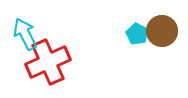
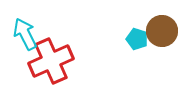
cyan pentagon: moved 5 px down; rotated 10 degrees counterclockwise
red cross: moved 3 px right, 1 px up
